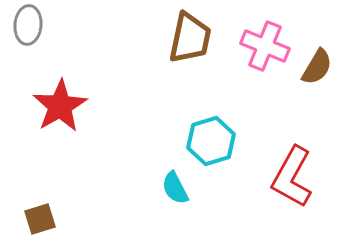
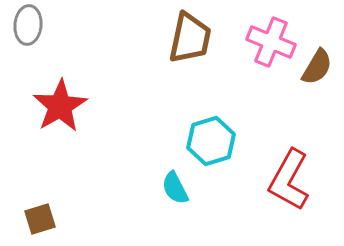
pink cross: moved 6 px right, 4 px up
red L-shape: moved 3 px left, 3 px down
